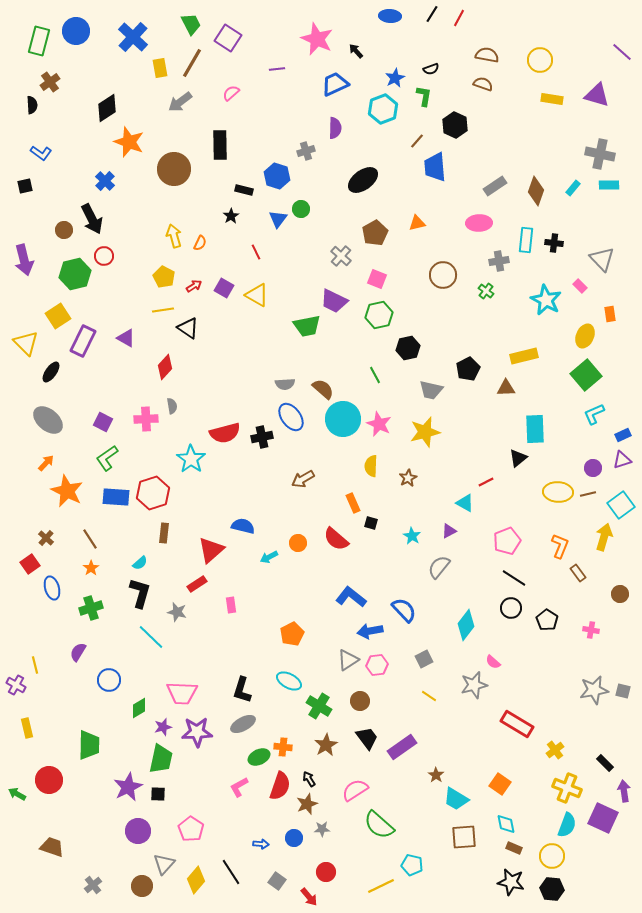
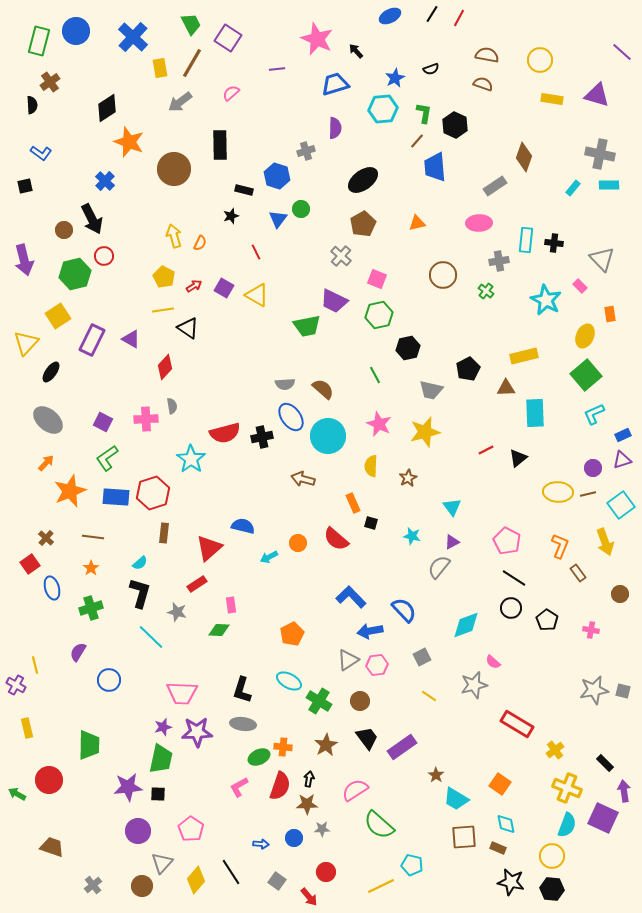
blue ellipse at (390, 16): rotated 30 degrees counterclockwise
blue trapezoid at (335, 84): rotated 8 degrees clockwise
green L-shape at (424, 96): moved 17 px down
cyan hexagon at (383, 109): rotated 16 degrees clockwise
brown diamond at (536, 191): moved 12 px left, 34 px up
black star at (231, 216): rotated 14 degrees clockwise
brown pentagon at (375, 233): moved 12 px left, 9 px up
purple triangle at (126, 338): moved 5 px right, 1 px down
purple rectangle at (83, 341): moved 9 px right, 1 px up
yellow triangle at (26, 343): rotated 28 degrees clockwise
cyan circle at (343, 419): moved 15 px left, 17 px down
cyan rectangle at (535, 429): moved 16 px up
brown arrow at (303, 479): rotated 45 degrees clockwise
red line at (486, 482): moved 32 px up
orange star at (67, 491): moved 3 px right; rotated 24 degrees clockwise
cyan triangle at (465, 503): moved 13 px left, 4 px down; rotated 24 degrees clockwise
purple triangle at (449, 531): moved 3 px right, 11 px down
cyan star at (412, 536): rotated 18 degrees counterclockwise
yellow arrow at (604, 537): moved 1 px right, 5 px down; rotated 144 degrees clockwise
brown line at (90, 539): moved 3 px right, 2 px up; rotated 50 degrees counterclockwise
pink pentagon at (507, 541): rotated 24 degrees counterclockwise
red triangle at (211, 550): moved 2 px left, 2 px up
blue L-shape at (351, 597): rotated 8 degrees clockwise
cyan diamond at (466, 625): rotated 32 degrees clockwise
gray square at (424, 659): moved 2 px left, 2 px up
green cross at (319, 706): moved 5 px up
green diamond at (139, 708): moved 80 px right, 78 px up; rotated 35 degrees clockwise
gray ellipse at (243, 724): rotated 35 degrees clockwise
black arrow at (309, 779): rotated 42 degrees clockwise
purple star at (128, 787): rotated 20 degrees clockwise
brown star at (307, 804): rotated 20 degrees clockwise
brown rectangle at (514, 848): moved 16 px left
gray triangle at (164, 864): moved 2 px left, 1 px up
